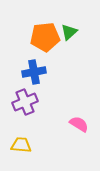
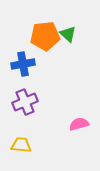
green triangle: moved 1 px left, 2 px down; rotated 36 degrees counterclockwise
orange pentagon: moved 1 px up
blue cross: moved 11 px left, 8 px up
pink semicircle: rotated 48 degrees counterclockwise
